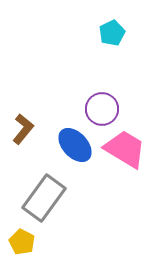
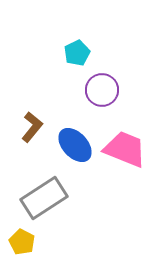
cyan pentagon: moved 35 px left, 20 px down
purple circle: moved 19 px up
brown L-shape: moved 9 px right, 2 px up
pink trapezoid: rotated 9 degrees counterclockwise
gray rectangle: rotated 21 degrees clockwise
